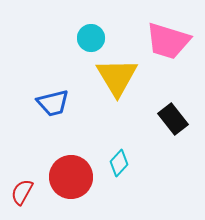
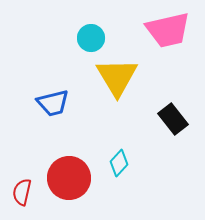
pink trapezoid: moved 11 px up; rotated 30 degrees counterclockwise
red circle: moved 2 px left, 1 px down
red semicircle: rotated 16 degrees counterclockwise
